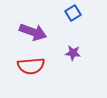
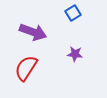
purple star: moved 2 px right, 1 px down
red semicircle: moved 5 px left, 2 px down; rotated 128 degrees clockwise
